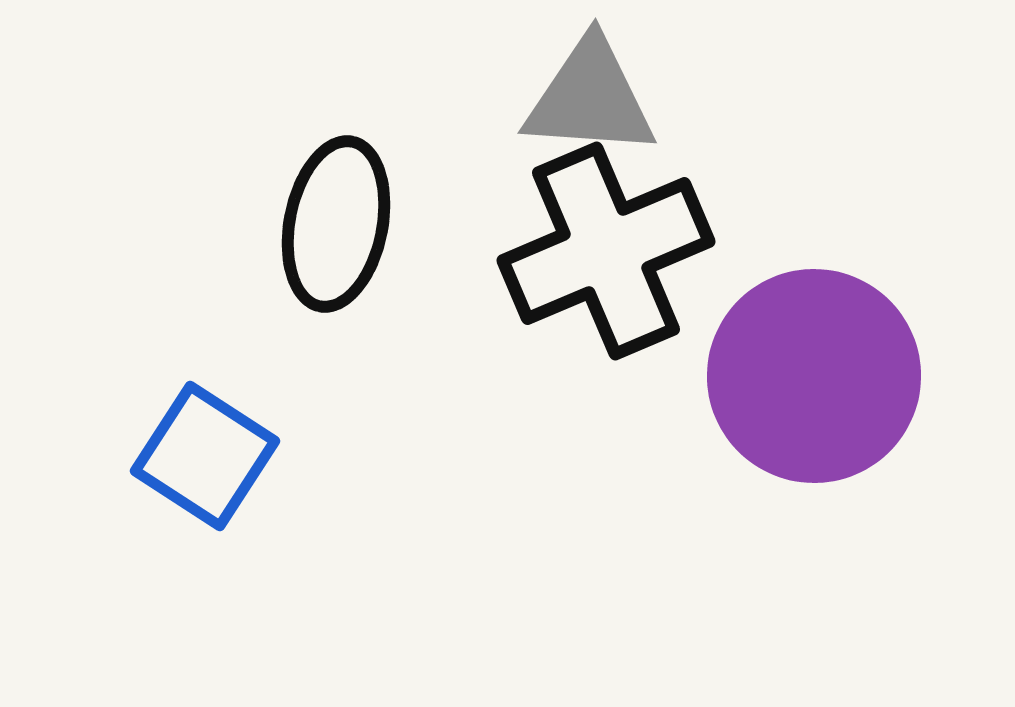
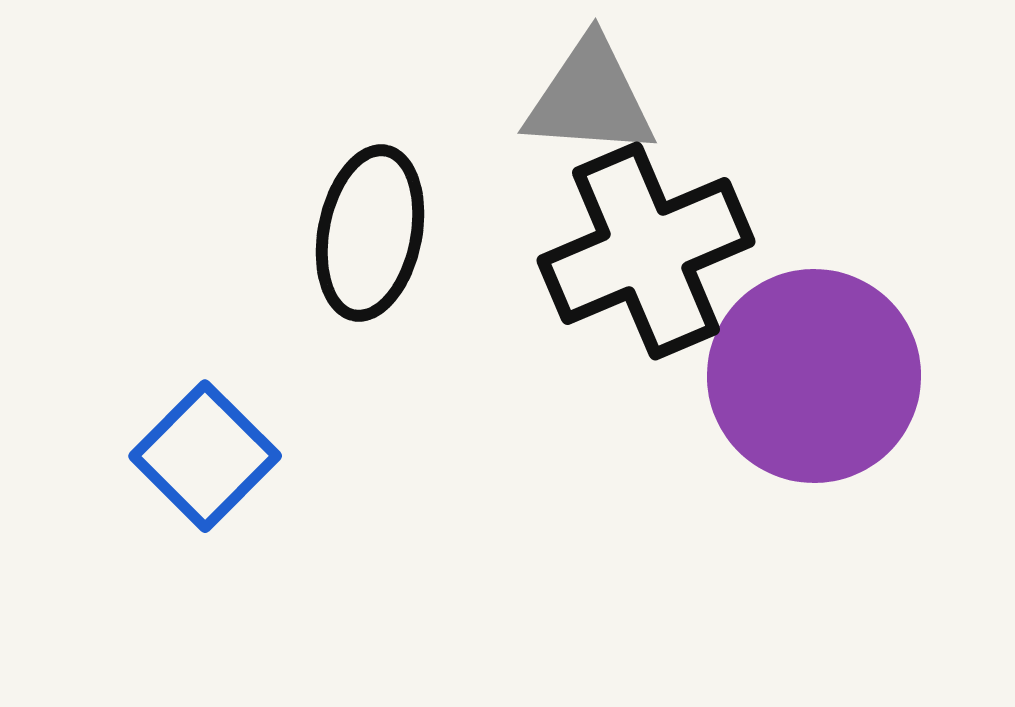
black ellipse: moved 34 px right, 9 px down
black cross: moved 40 px right
blue square: rotated 12 degrees clockwise
